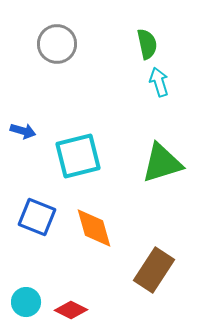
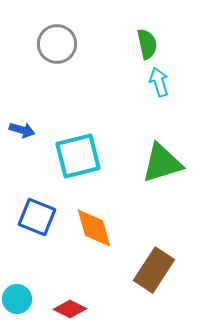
blue arrow: moved 1 px left, 1 px up
cyan circle: moved 9 px left, 3 px up
red diamond: moved 1 px left, 1 px up
